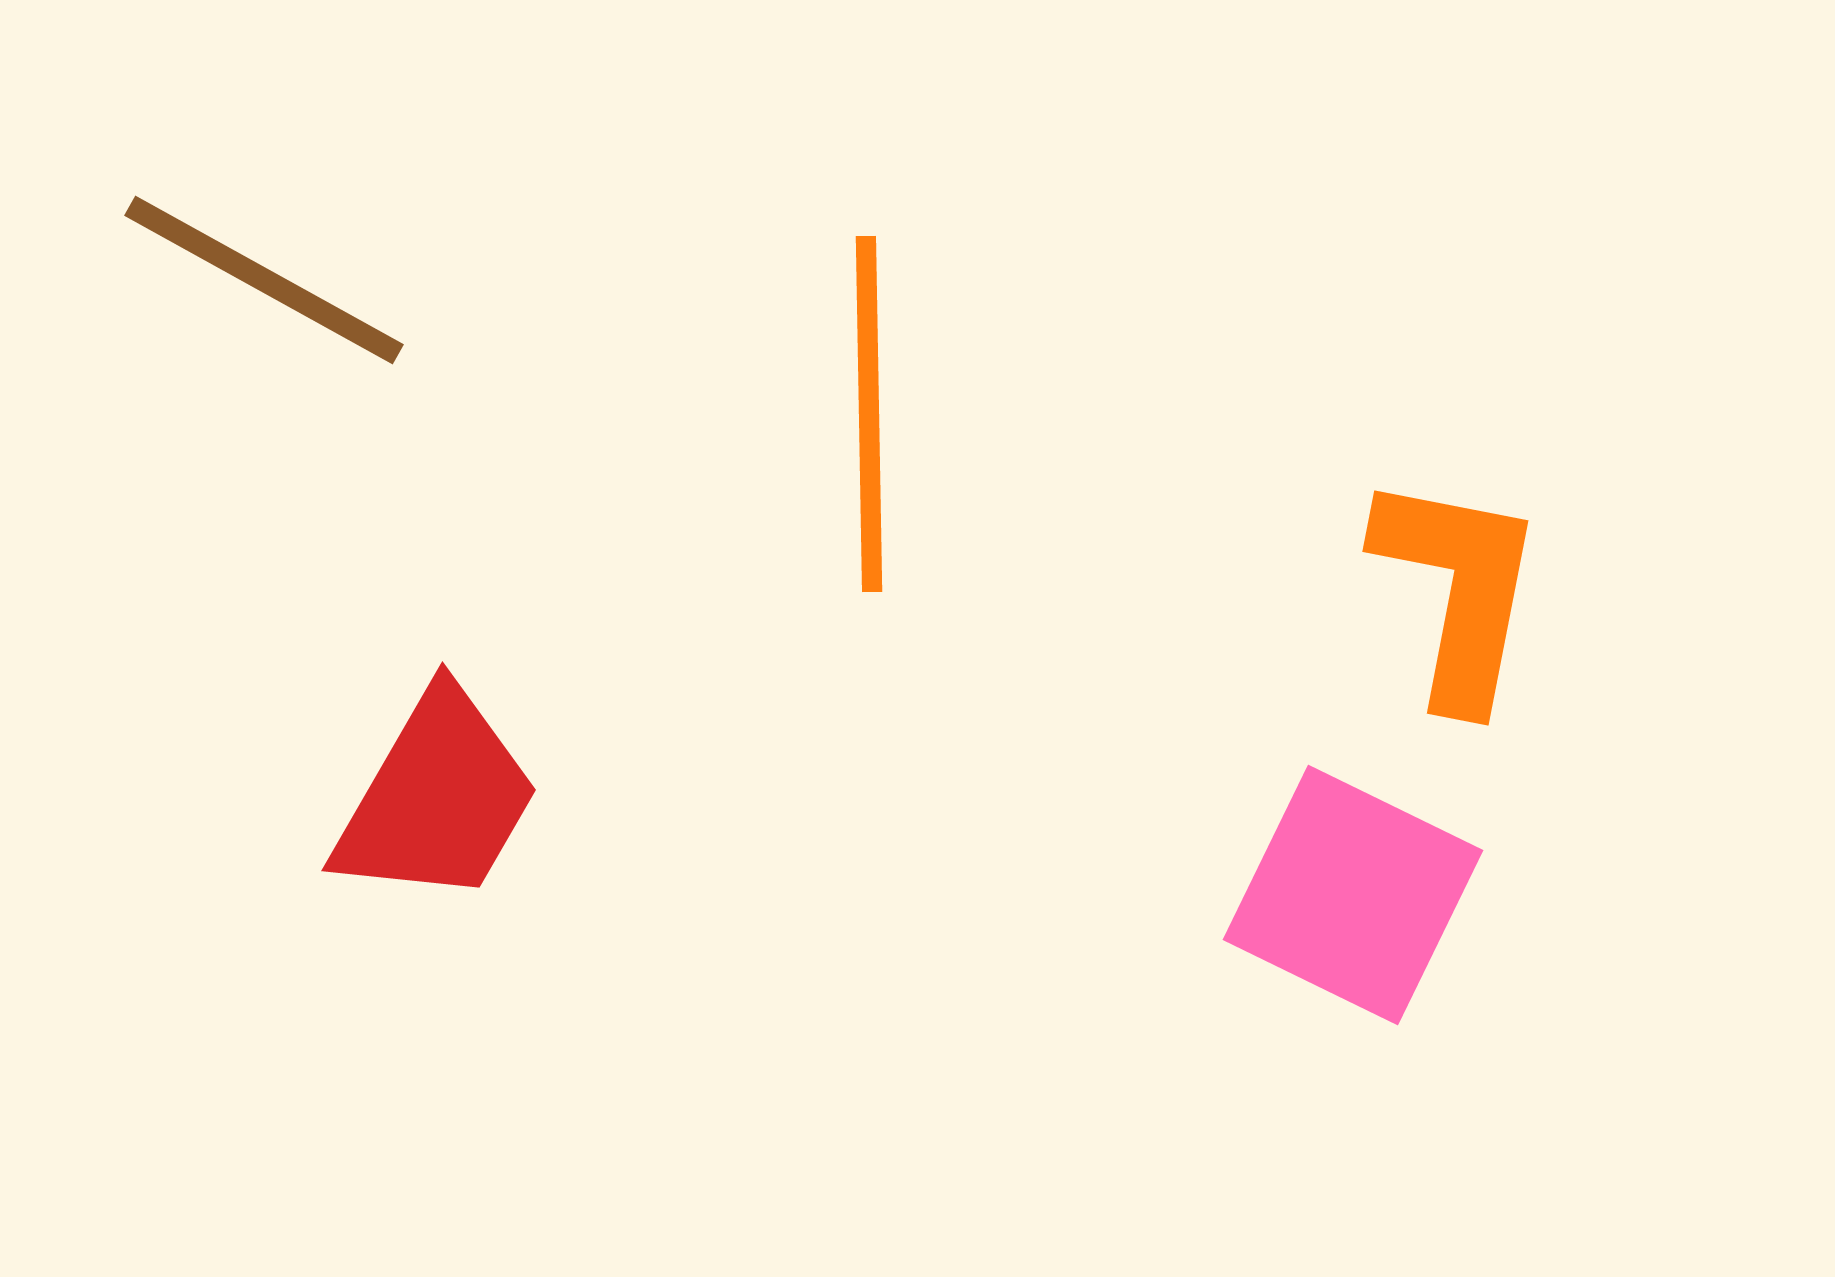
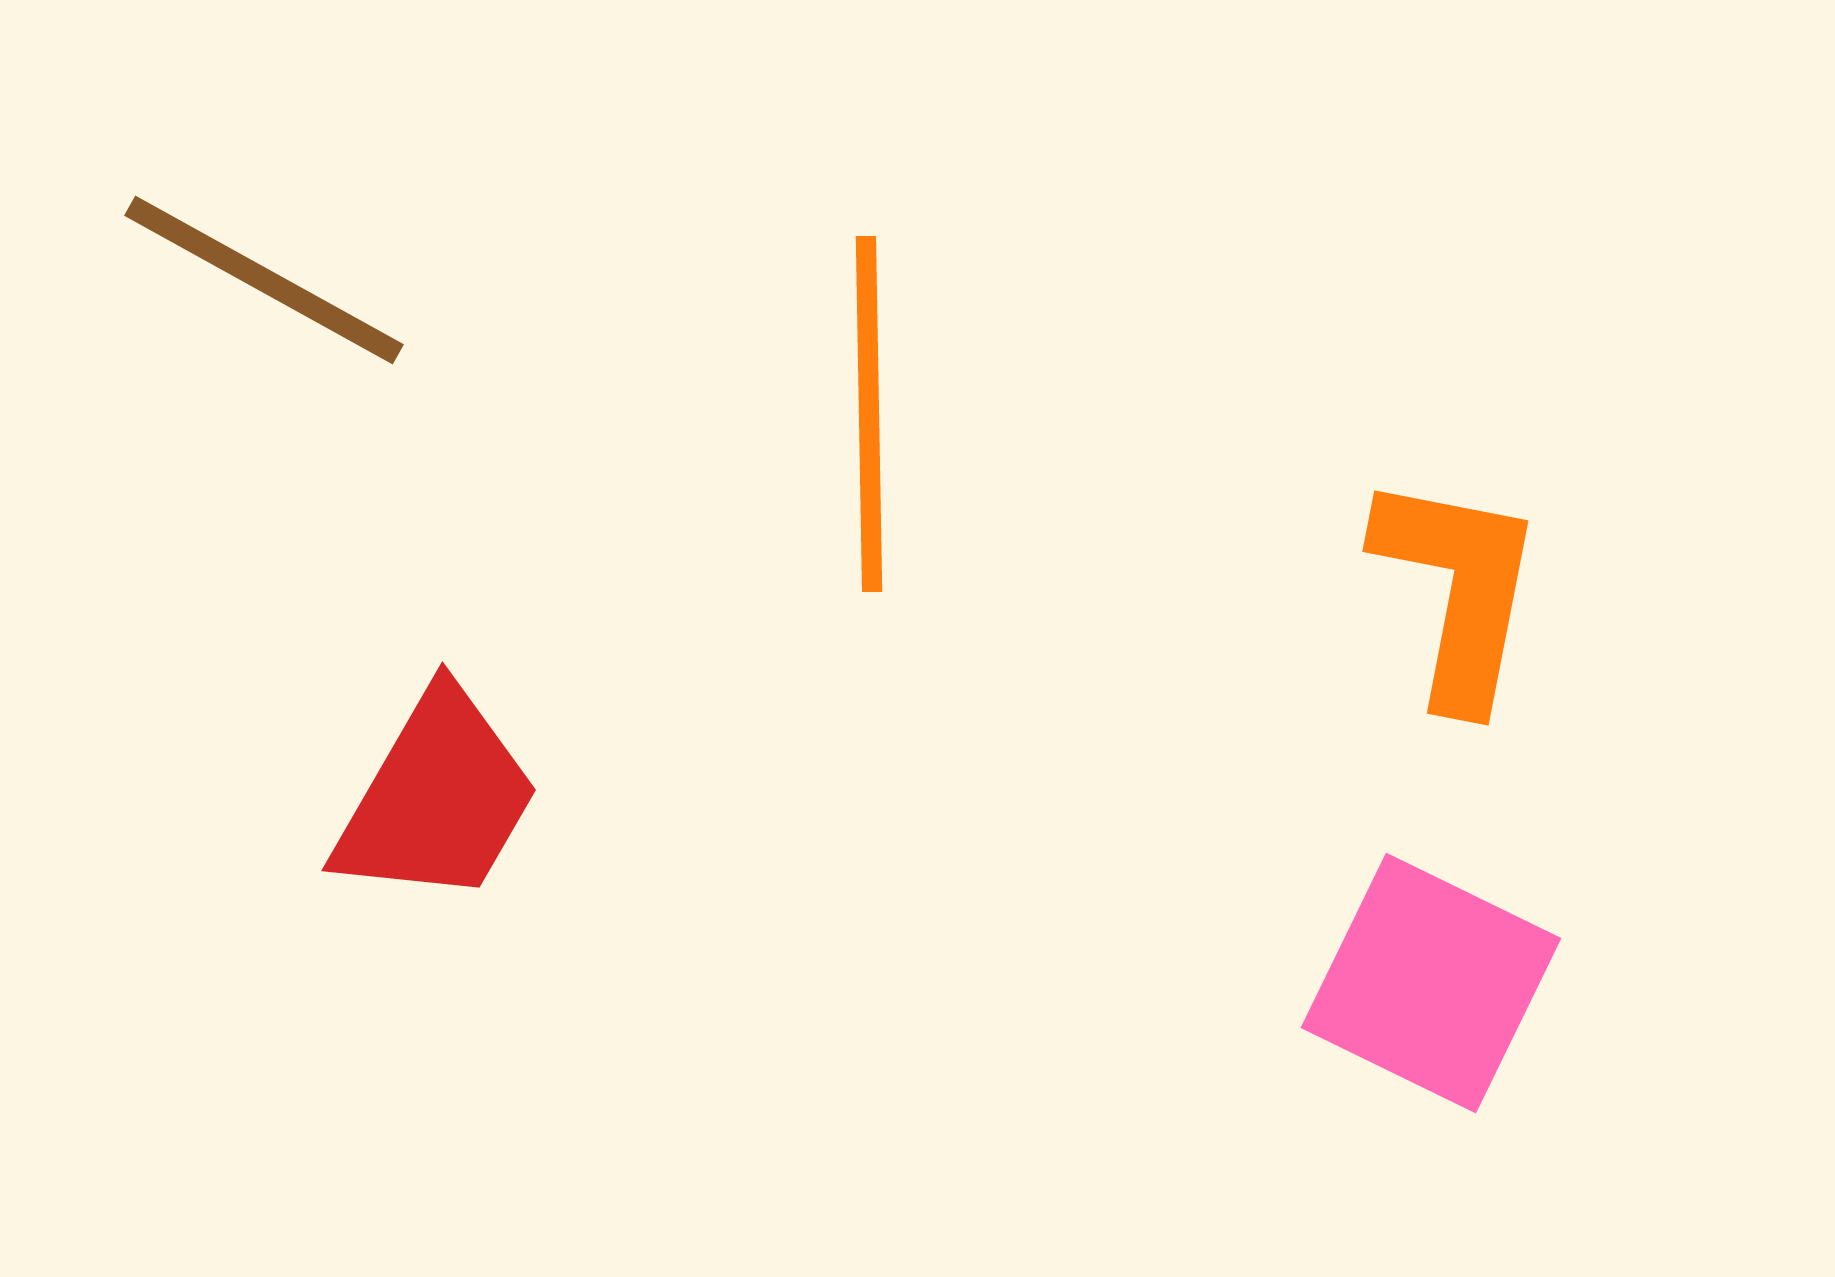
pink square: moved 78 px right, 88 px down
